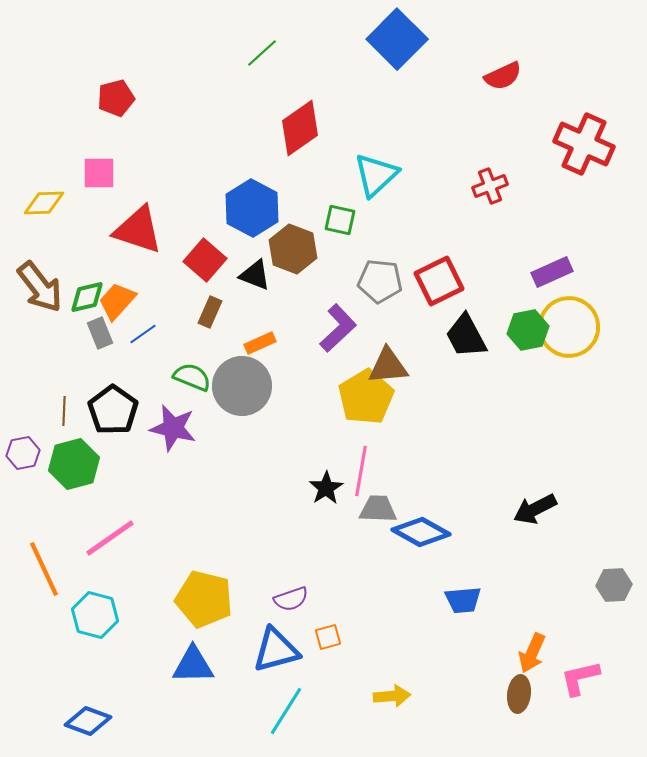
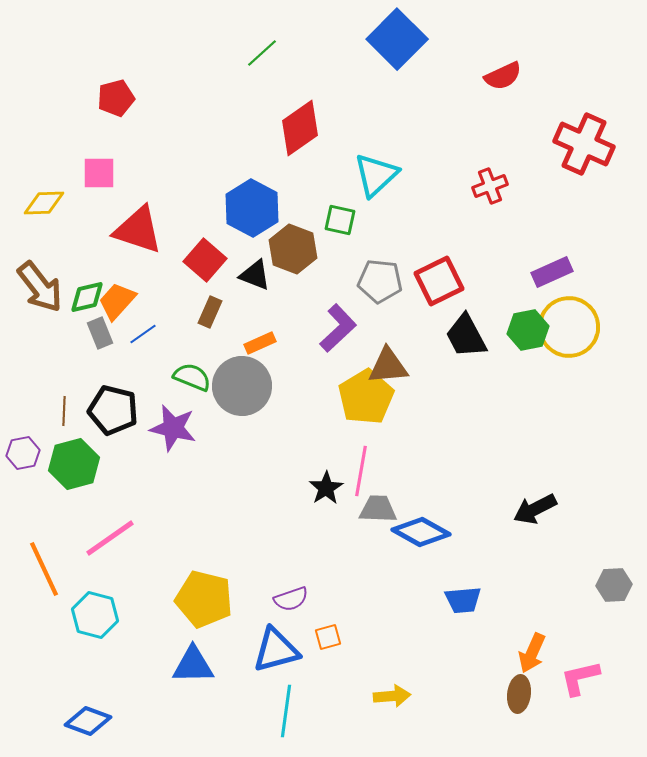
black pentagon at (113, 410): rotated 21 degrees counterclockwise
cyan line at (286, 711): rotated 24 degrees counterclockwise
